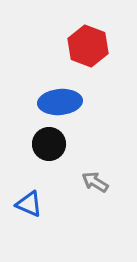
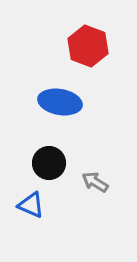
blue ellipse: rotated 15 degrees clockwise
black circle: moved 19 px down
blue triangle: moved 2 px right, 1 px down
